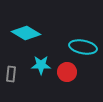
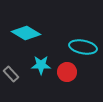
gray rectangle: rotated 49 degrees counterclockwise
